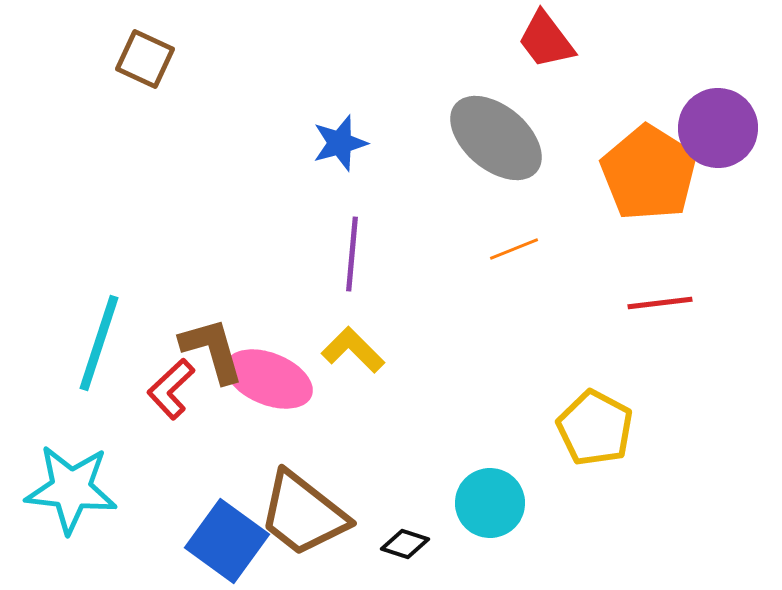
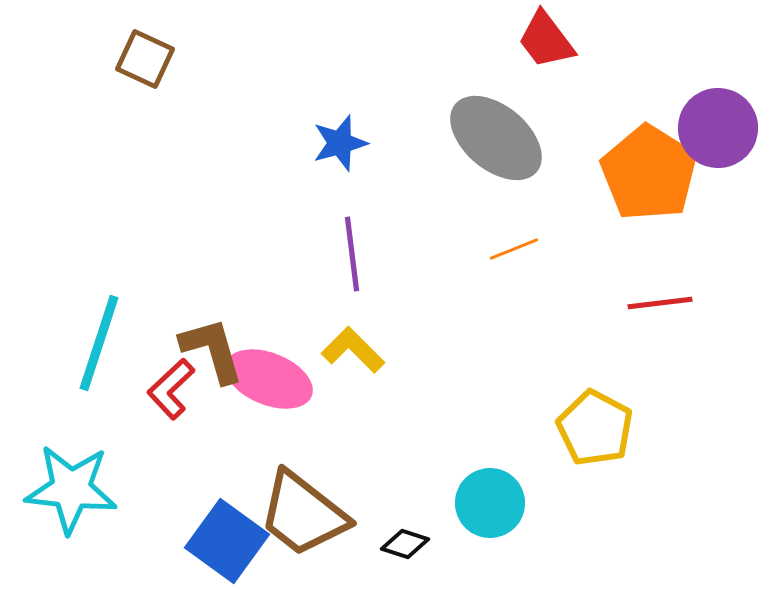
purple line: rotated 12 degrees counterclockwise
